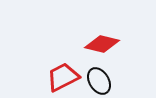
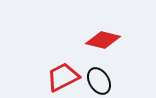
red diamond: moved 1 px right, 4 px up
